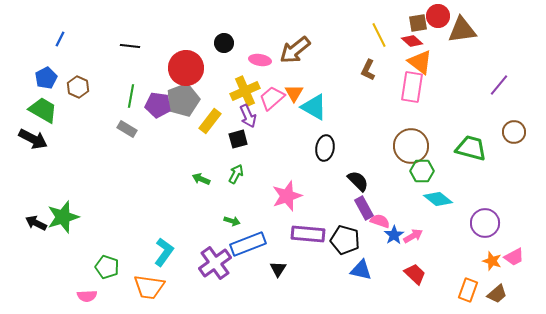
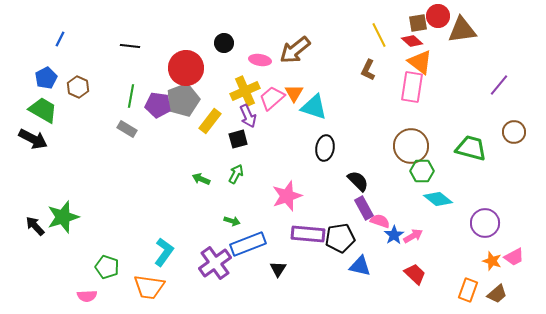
cyan triangle at (314, 107): rotated 12 degrees counterclockwise
black arrow at (36, 223): moved 1 px left, 3 px down; rotated 20 degrees clockwise
black pentagon at (345, 240): moved 5 px left, 2 px up; rotated 24 degrees counterclockwise
blue triangle at (361, 270): moved 1 px left, 4 px up
